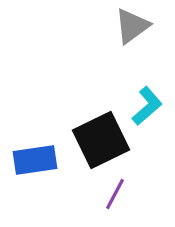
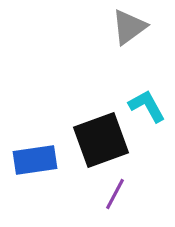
gray triangle: moved 3 px left, 1 px down
cyan L-shape: rotated 78 degrees counterclockwise
black square: rotated 6 degrees clockwise
